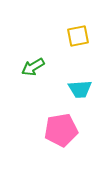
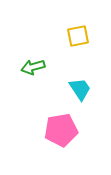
green arrow: rotated 15 degrees clockwise
cyan trapezoid: rotated 120 degrees counterclockwise
